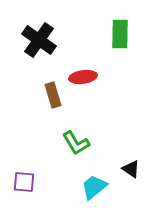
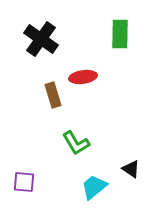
black cross: moved 2 px right, 1 px up
